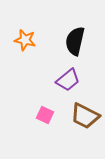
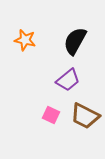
black semicircle: rotated 16 degrees clockwise
pink square: moved 6 px right
